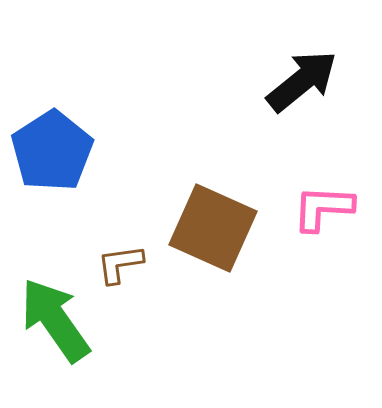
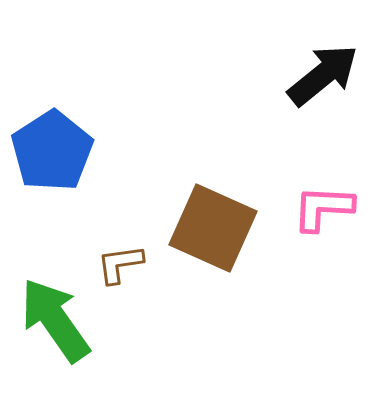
black arrow: moved 21 px right, 6 px up
